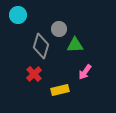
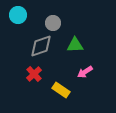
gray circle: moved 6 px left, 6 px up
gray diamond: rotated 55 degrees clockwise
pink arrow: rotated 21 degrees clockwise
yellow rectangle: moved 1 px right; rotated 48 degrees clockwise
